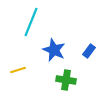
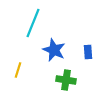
cyan line: moved 2 px right, 1 px down
blue rectangle: moved 1 px left, 1 px down; rotated 40 degrees counterclockwise
yellow line: rotated 56 degrees counterclockwise
